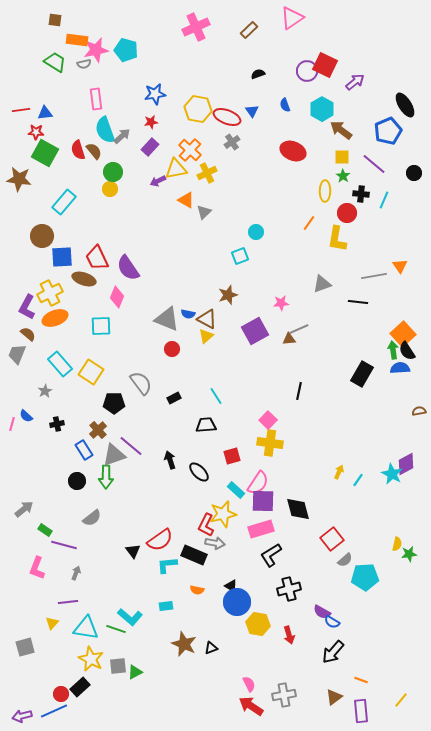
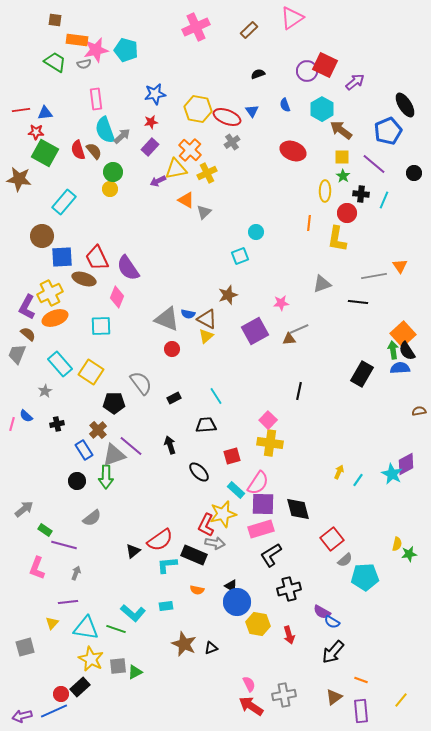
orange line at (309, 223): rotated 28 degrees counterclockwise
black arrow at (170, 460): moved 15 px up
purple square at (263, 501): moved 3 px down
black triangle at (133, 551): rotated 28 degrees clockwise
cyan L-shape at (130, 617): moved 3 px right, 4 px up
